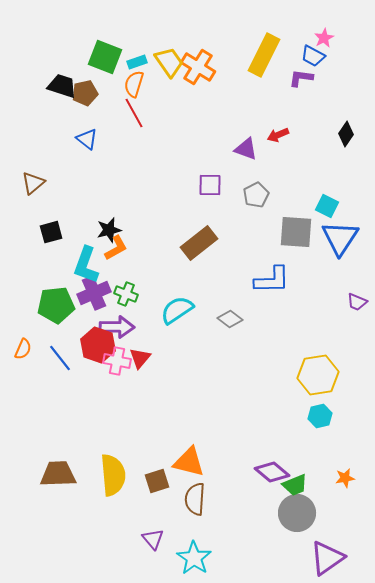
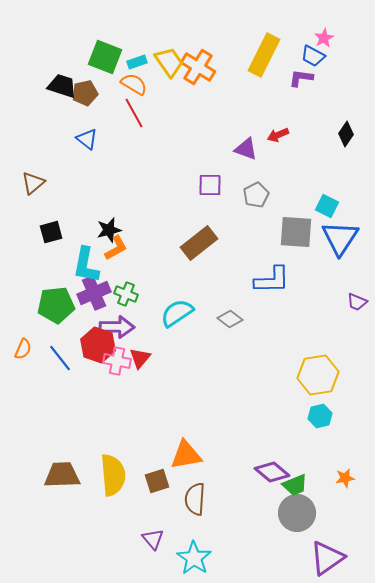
orange semicircle at (134, 84): rotated 104 degrees clockwise
cyan L-shape at (86, 265): rotated 9 degrees counterclockwise
cyan semicircle at (177, 310): moved 3 px down
orange triangle at (189, 462): moved 3 px left, 7 px up; rotated 24 degrees counterclockwise
brown trapezoid at (58, 474): moved 4 px right, 1 px down
